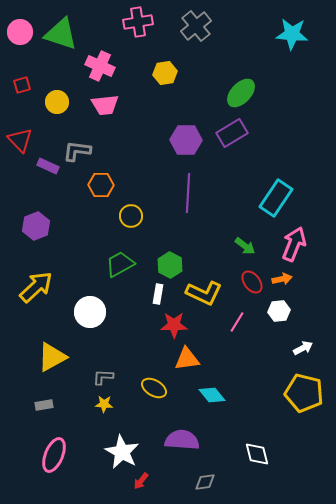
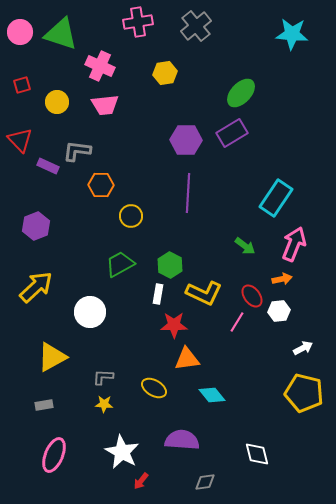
red ellipse at (252, 282): moved 14 px down
